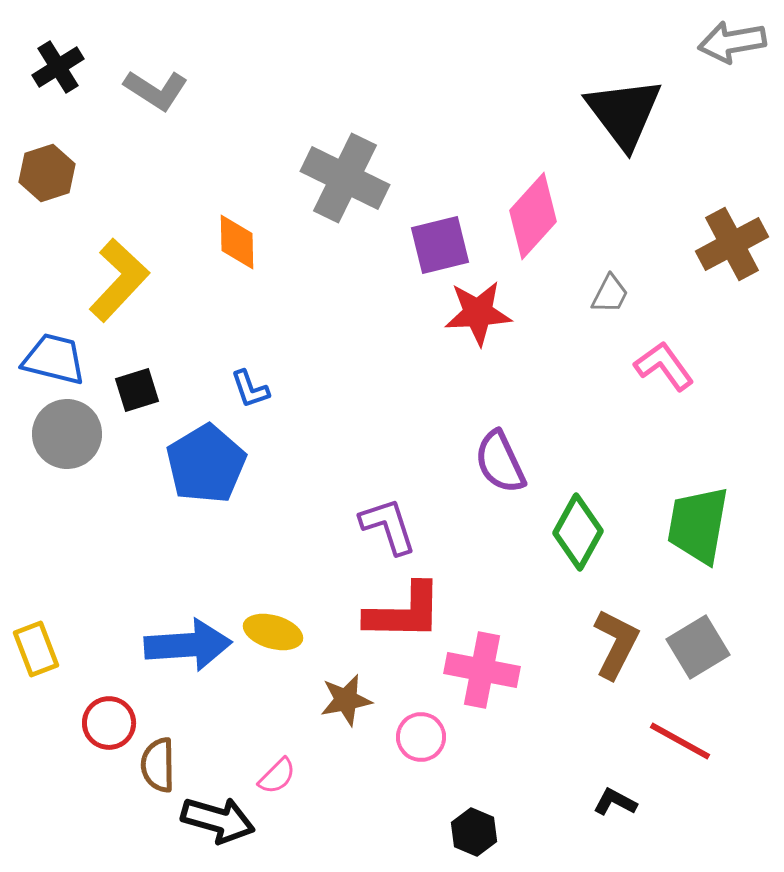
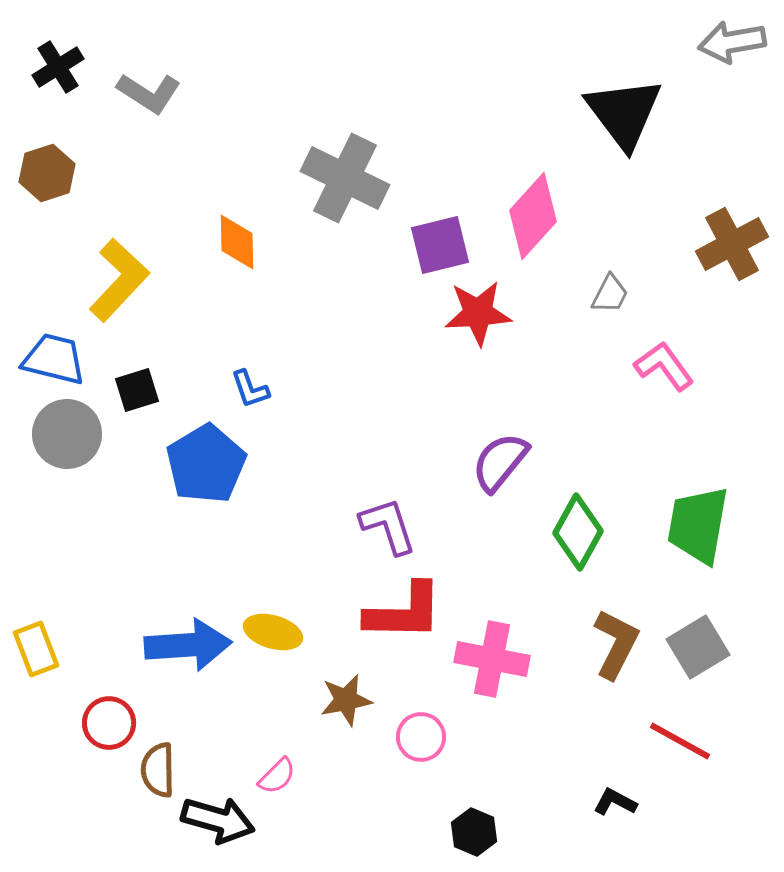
gray L-shape: moved 7 px left, 3 px down
purple semicircle: rotated 64 degrees clockwise
pink cross: moved 10 px right, 11 px up
brown semicircle: moved 5 px down
